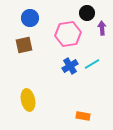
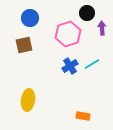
pink hexagon: rotated 10 degrees counterclockwise
yellow ellipse: rotated 20 degrees clockwise
